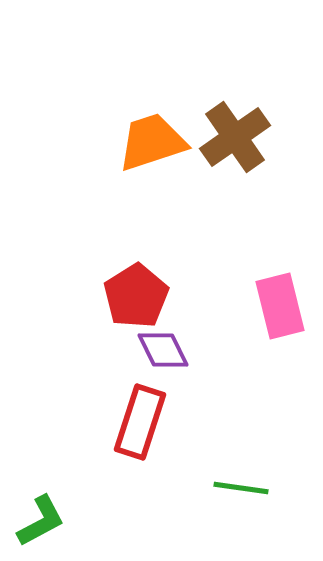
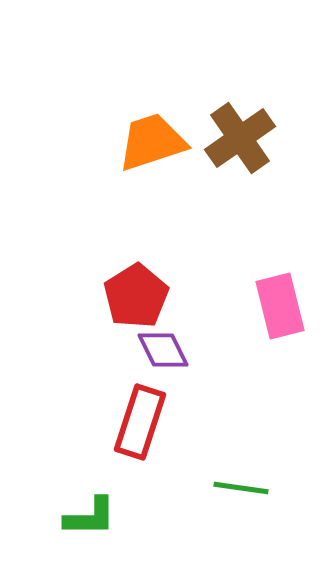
brown cross: moved 5 px right, 1 px down
green L-shape: moved 49 px right, 4 px up; rotated 28 degrees clockwise
